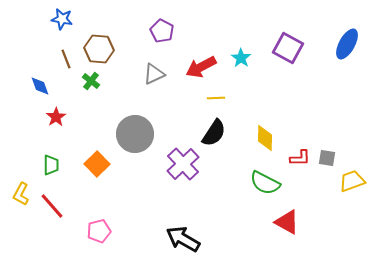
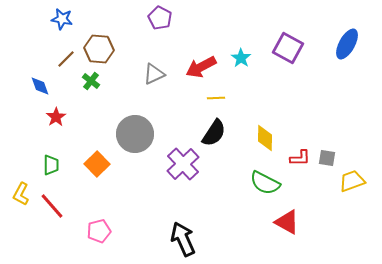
purple pentagon: moved 2 px left, 13 px up
brown line: rotated 66 degrees clockwise
black arrow: rotated 36 degrees clockwise
